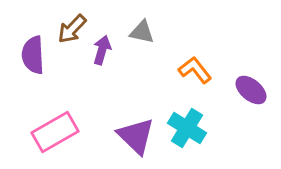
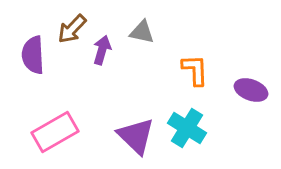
orange L-shape: rotated 36 degrees clockwise
purple ellipse: rotated 20 degrees counterclockwise
